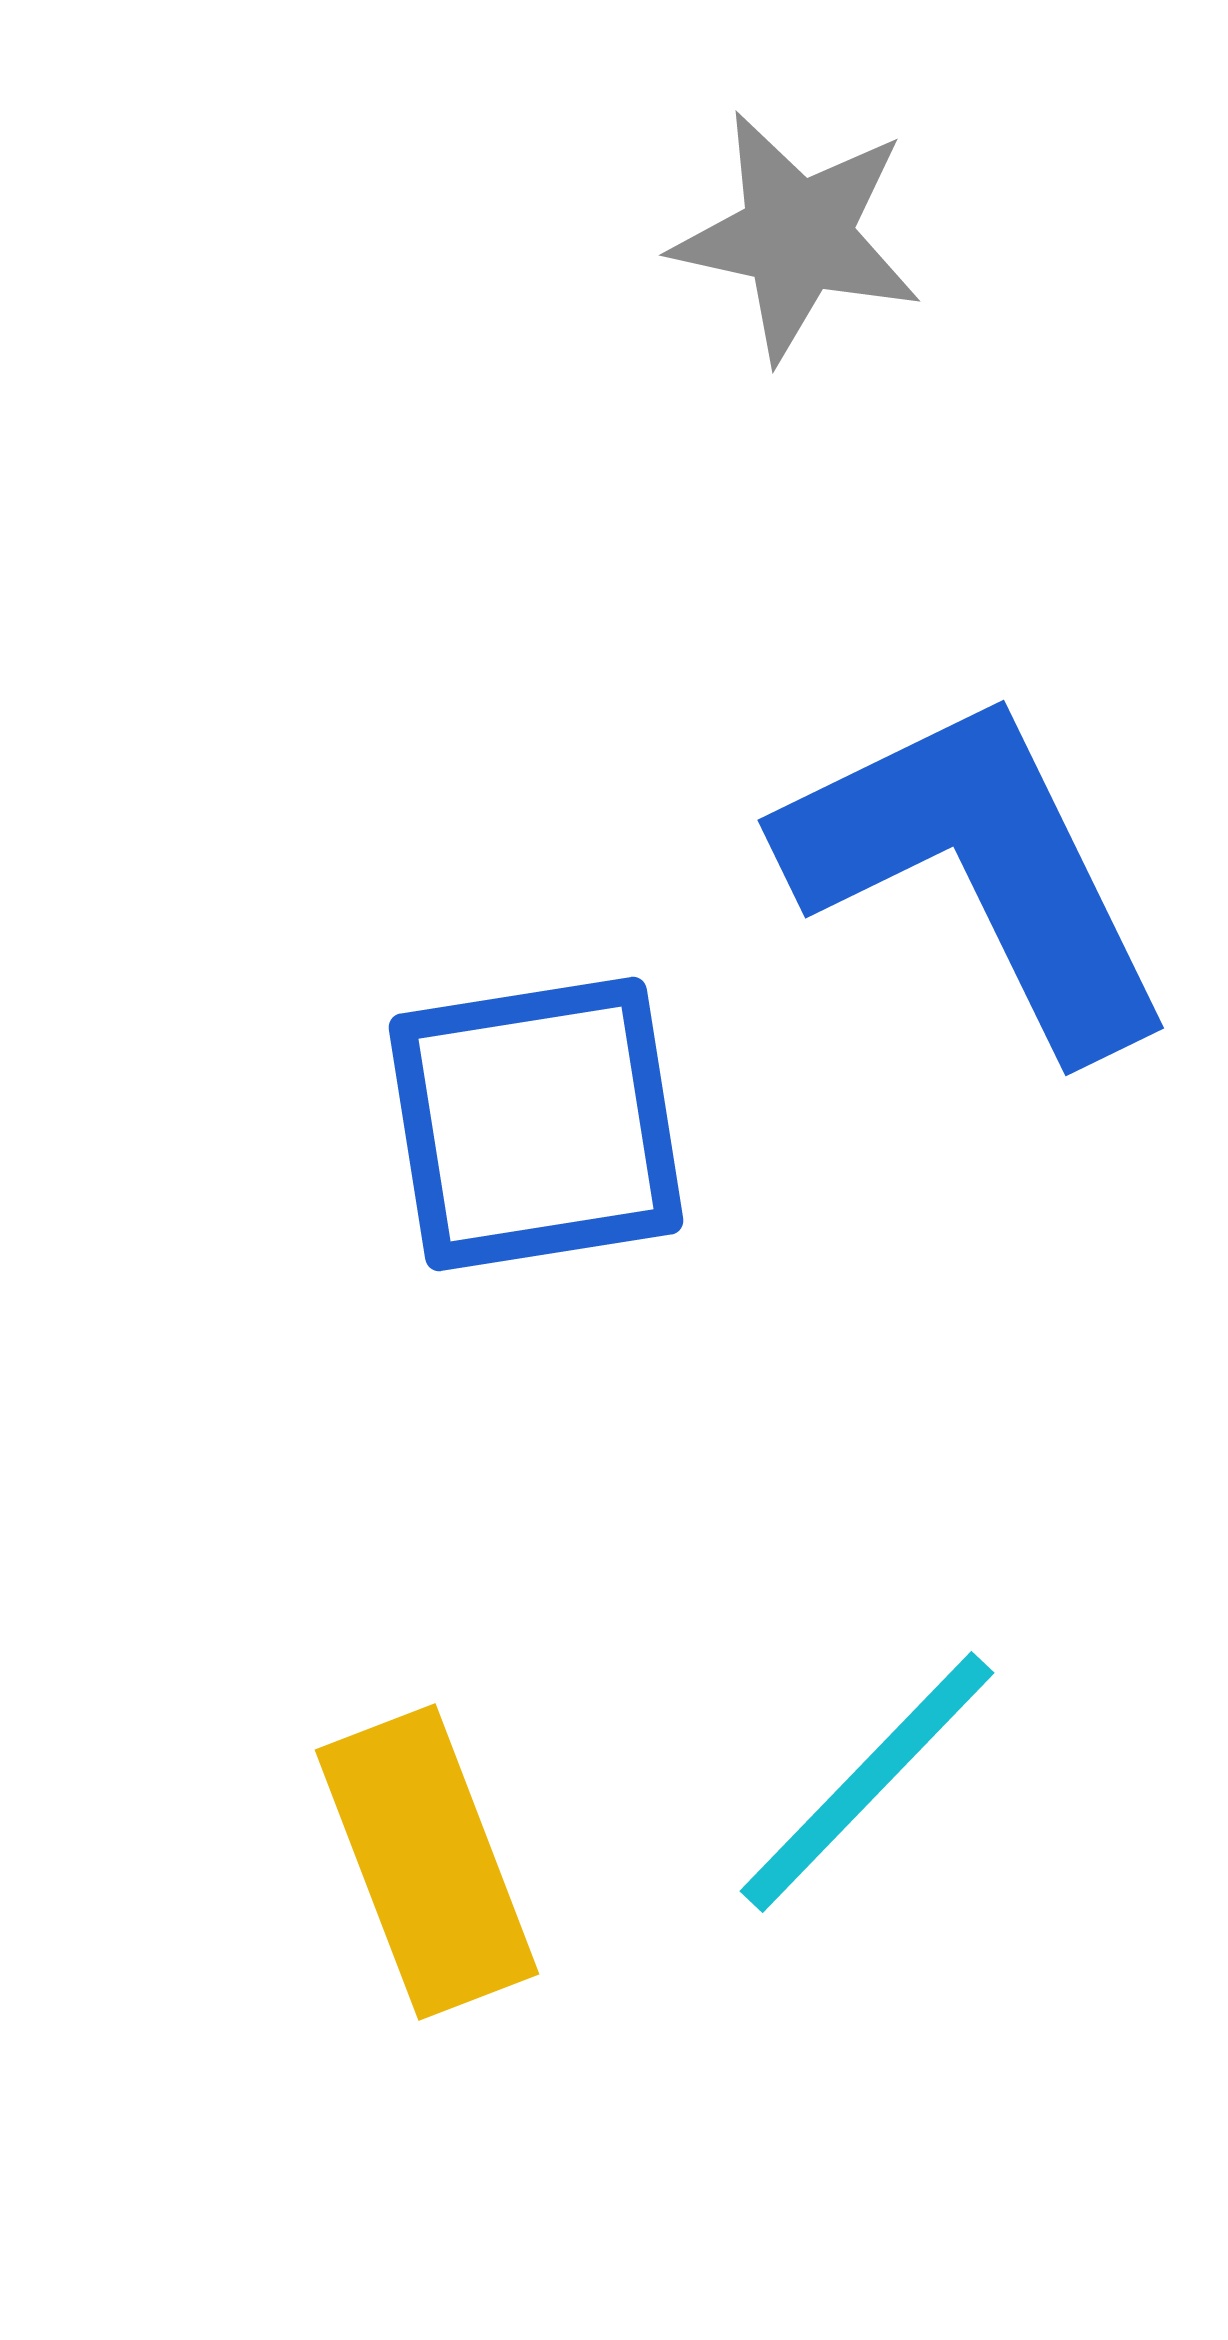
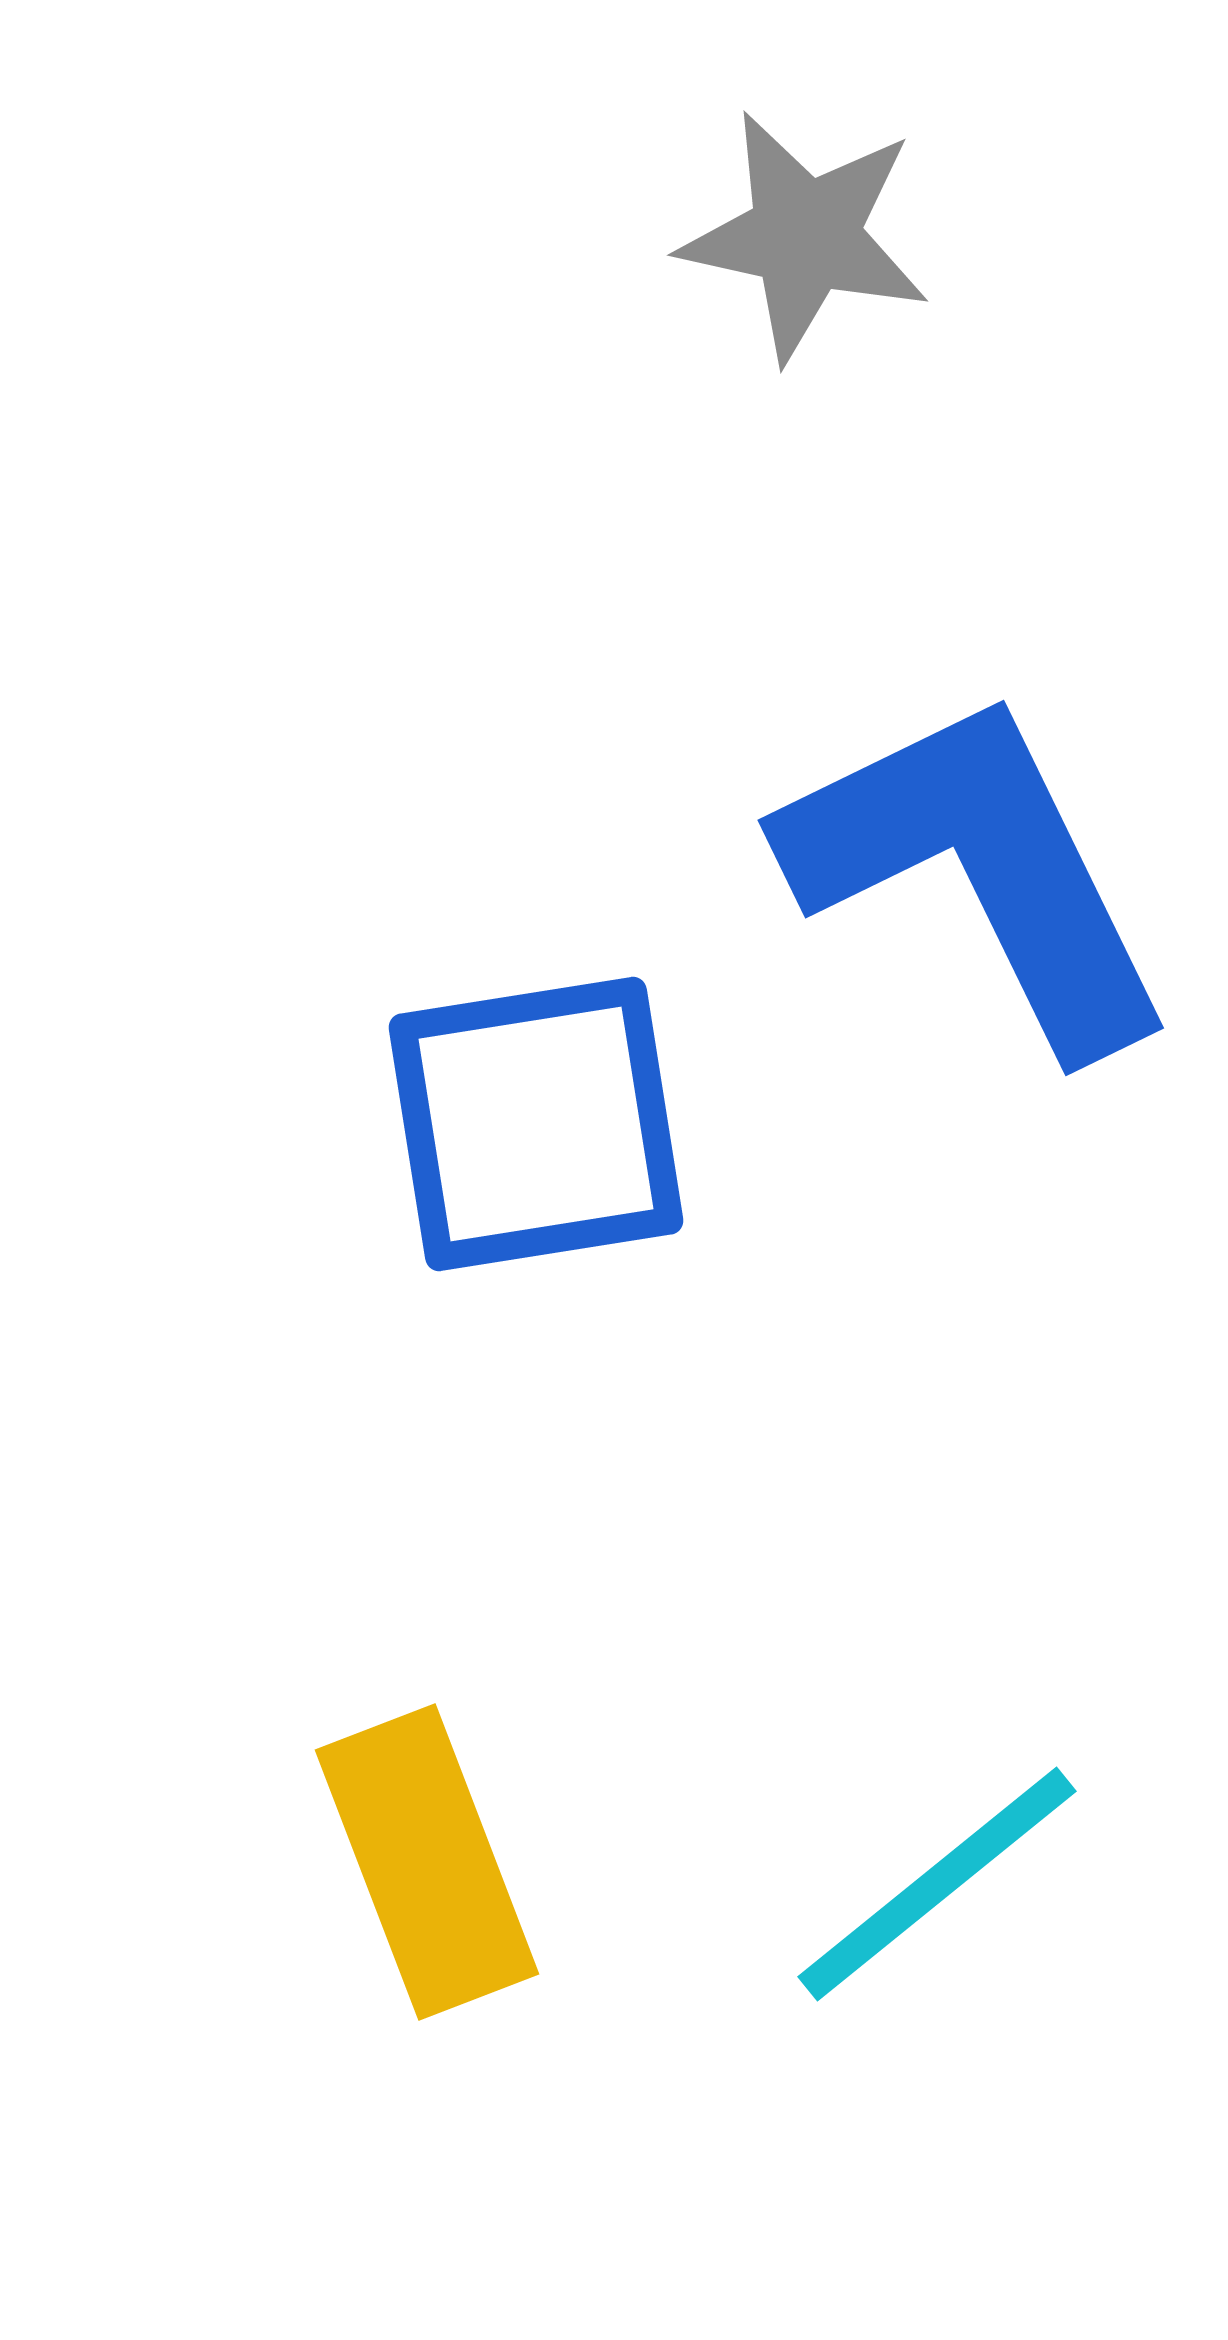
gray star: moved 8 px right
cyan line: moved 70 px right, 102 px down; rotated 7 degrees clockwise
